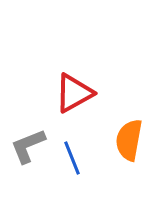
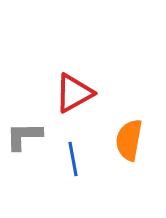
gray L-shape: moved 4 px left, 10 px up; rotated 21 degrees clockwise
blue line: moved 1 px right, 1 px down; rotated 12 degrees clockwise
